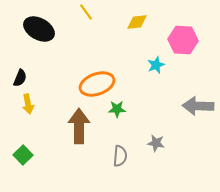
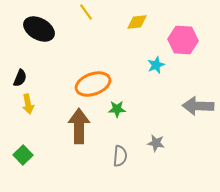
orange ellipse: moved 4 px left
